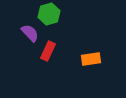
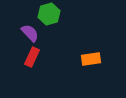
red rectangle: moved 16 px left, 6 px down
